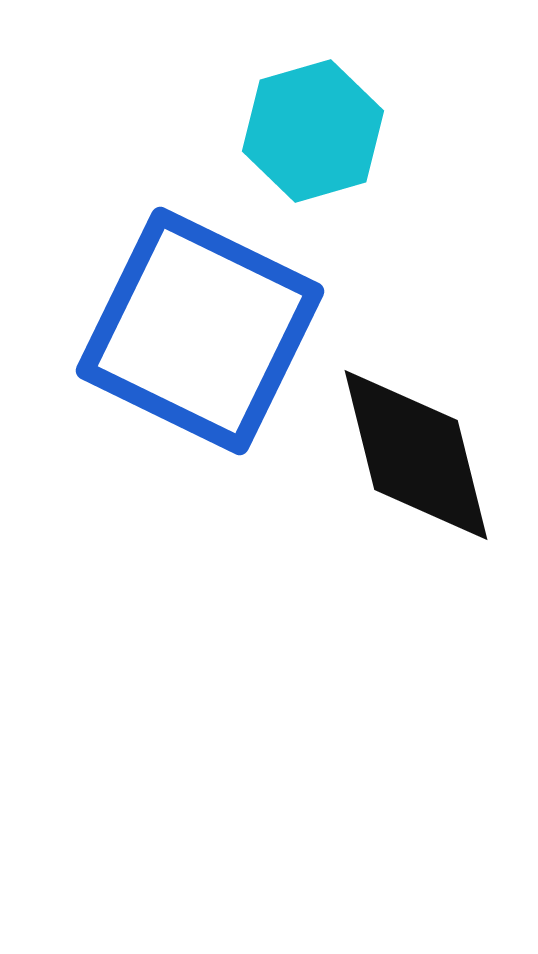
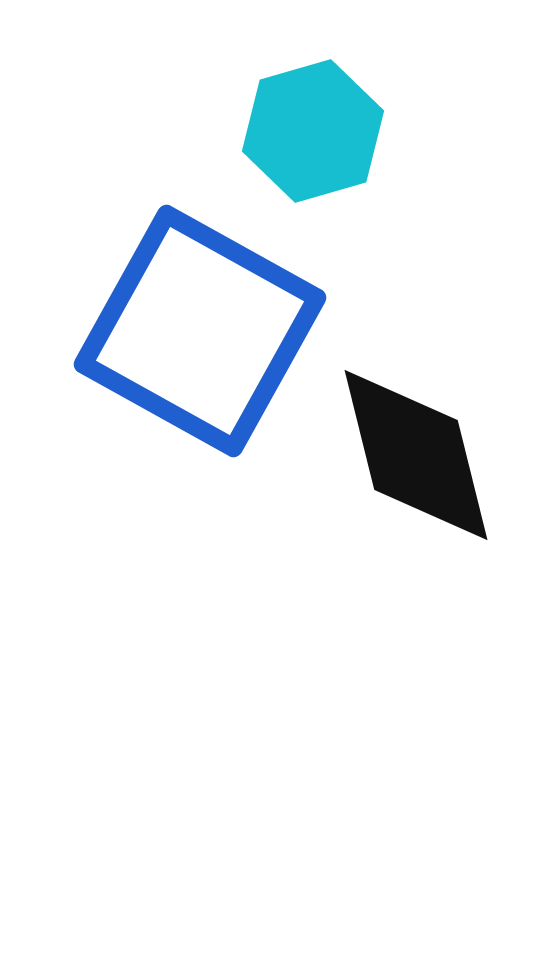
blue square: rotated 3 degrees clockwise
